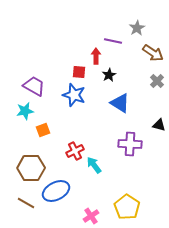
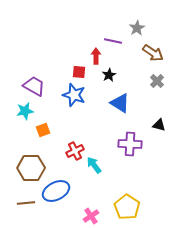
brown line: rotated 36 degrees counterclockwise
